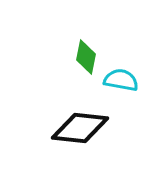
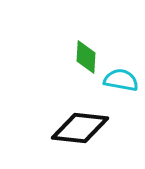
green diamond: rotated 8 degrees counterclockwise
